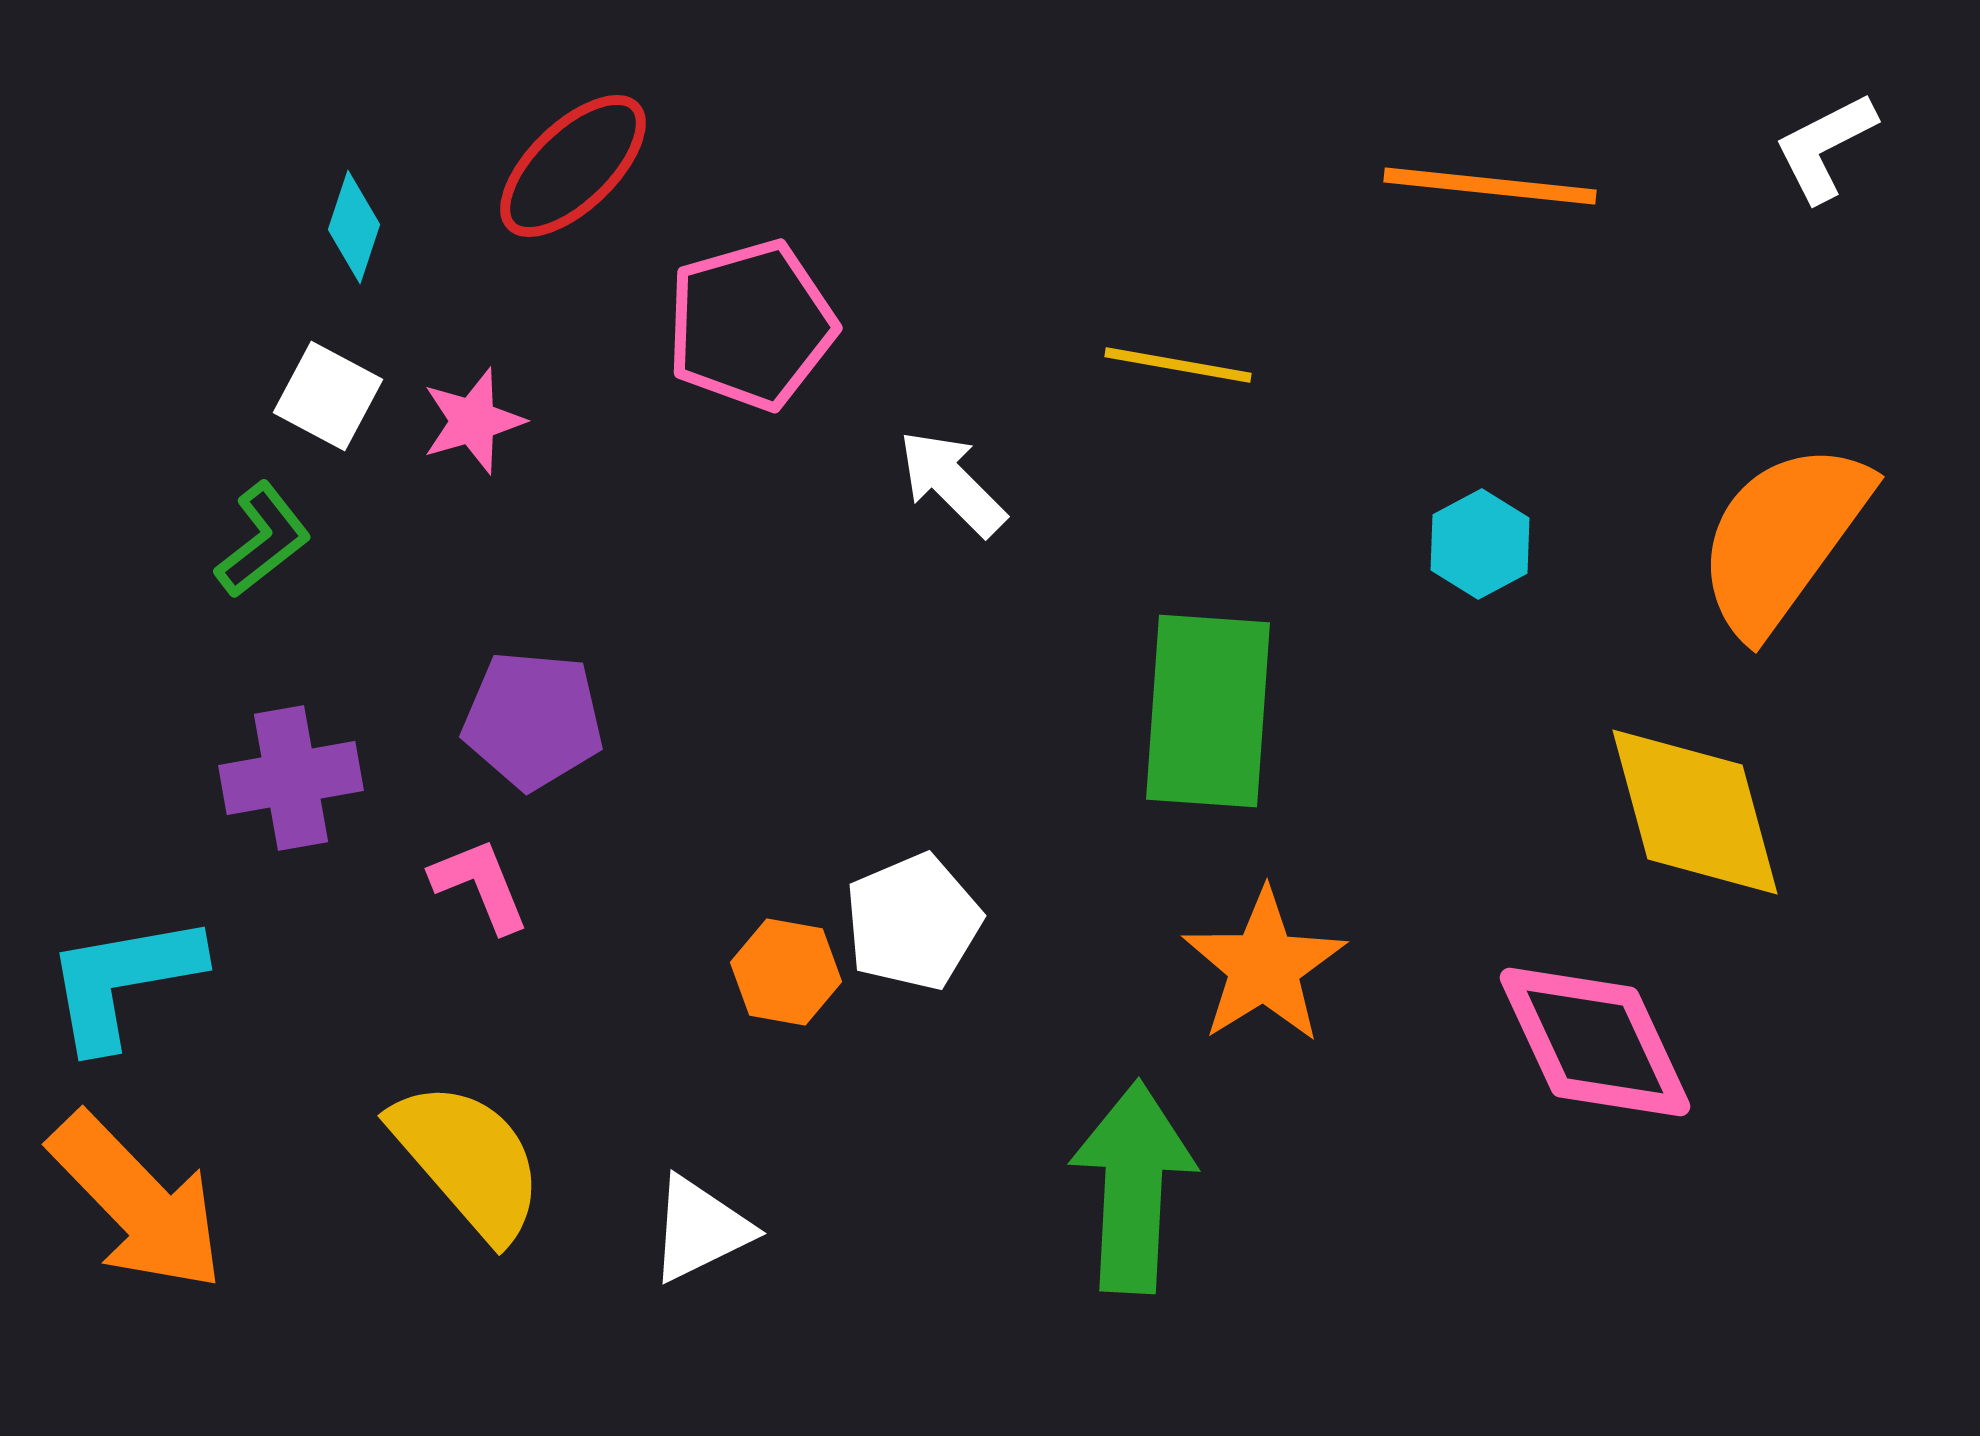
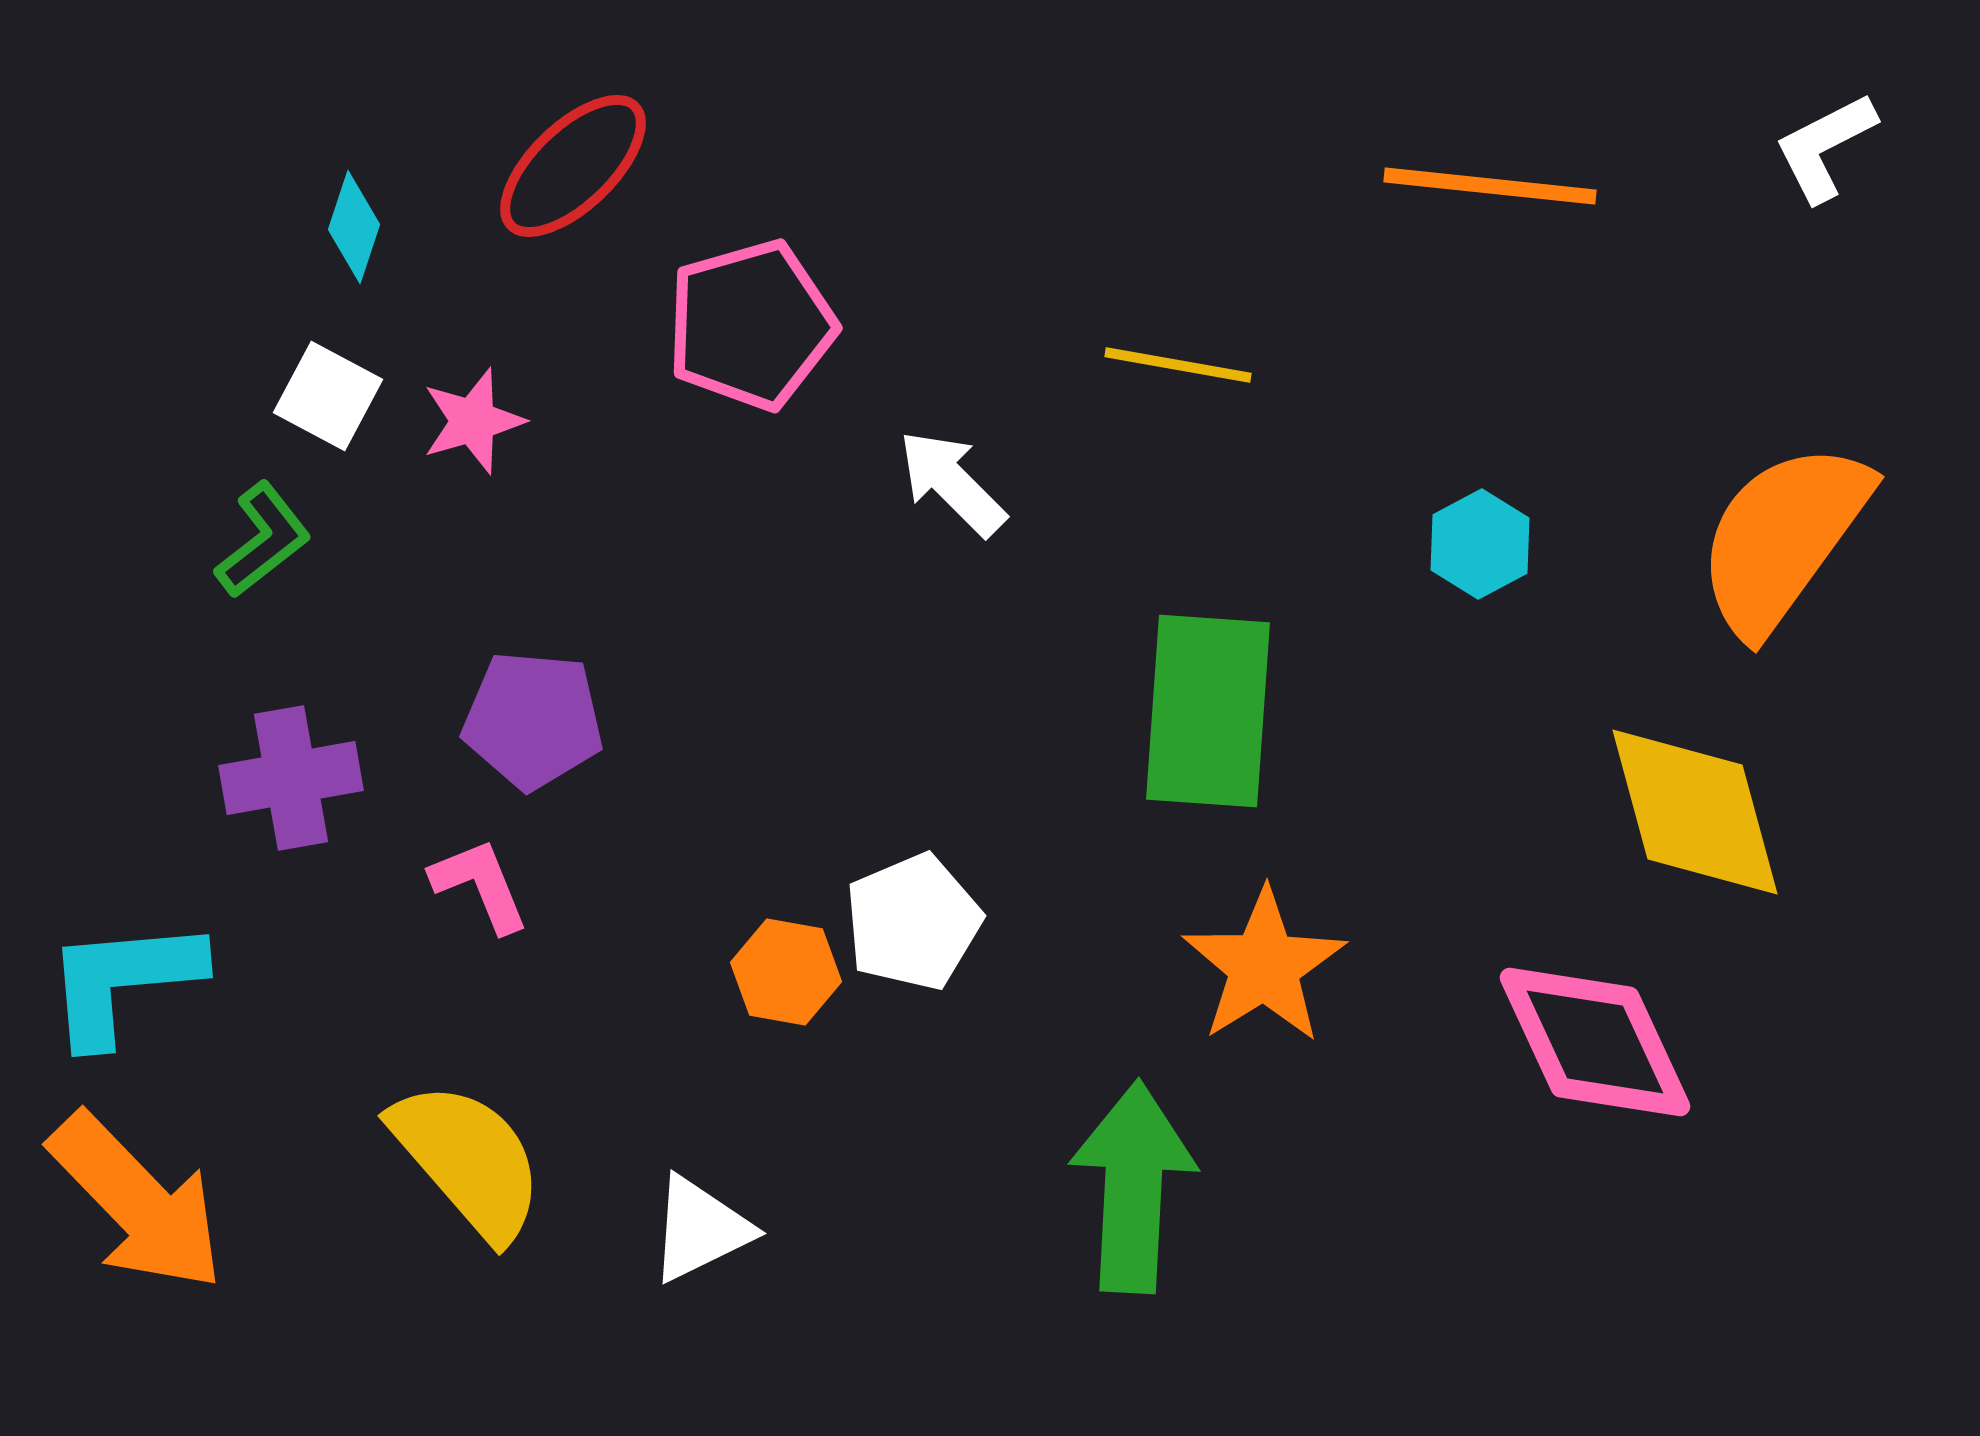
cyan L-shape: rotated 5 degrees clockwise
